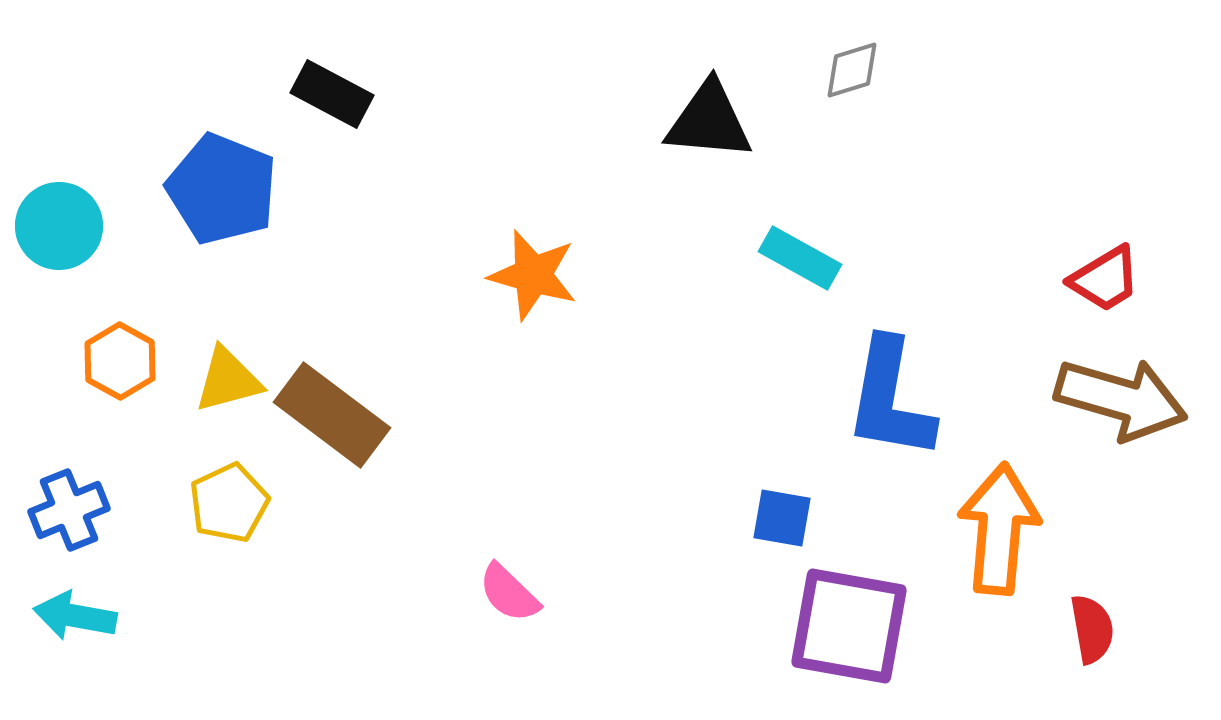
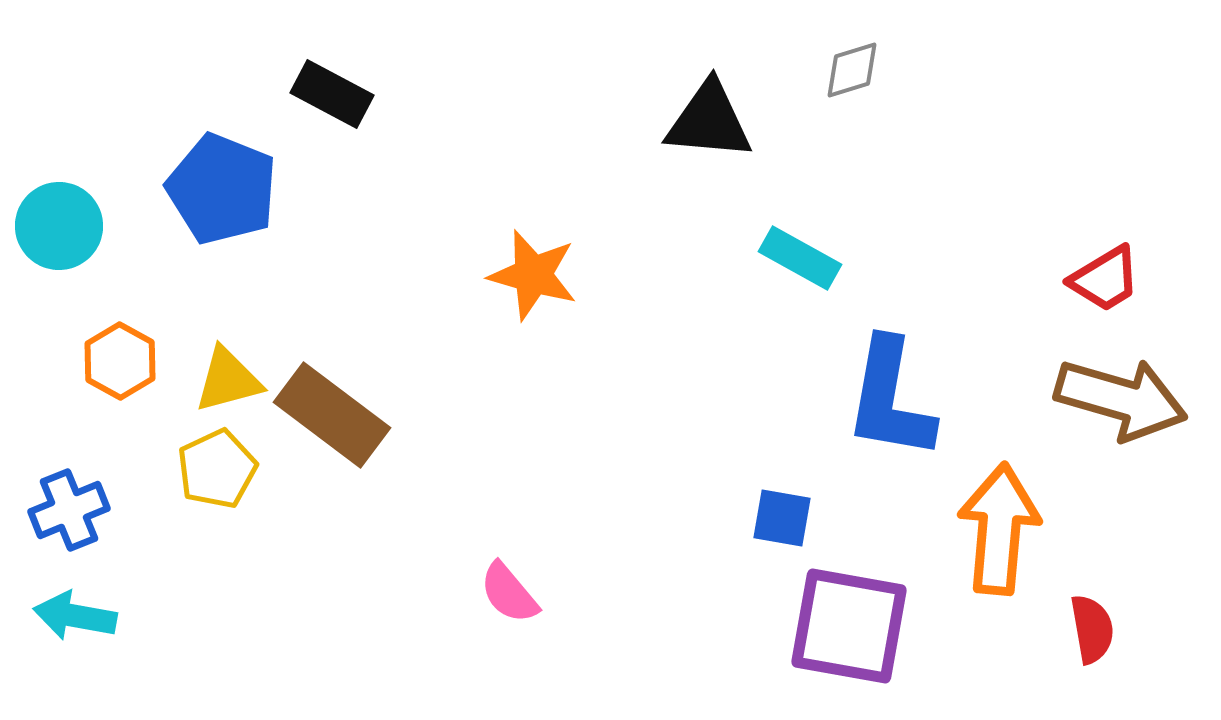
yellow pentagon: moved 12 px left, 34 px up
pink semicircle: rotated 6 degrees clockwise
